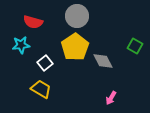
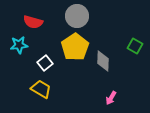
cyan star: moved 2 px left
gray diamond: rotated 30 degrees clockwise
